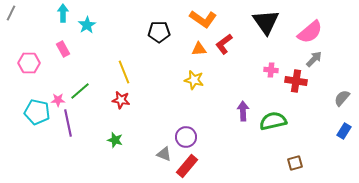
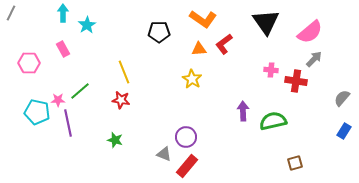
yellow star: moved 2 px left, 1 px up; rotated 18 degrees clockwise
